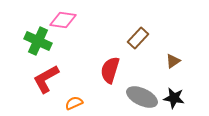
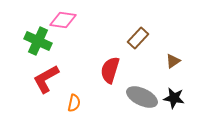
orange semicircle: rotated 126 degrees clockwise
